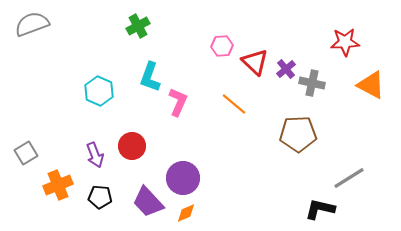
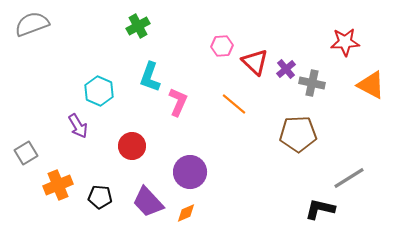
purple arrow: moved 17 px left, 29 px up; rotated 10 degrees counterclockwise
purple circle: moved 7 px right, 6 px up
